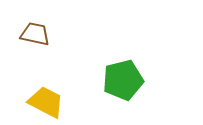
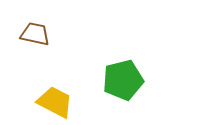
yellow trapezoid: moved 9 px right
